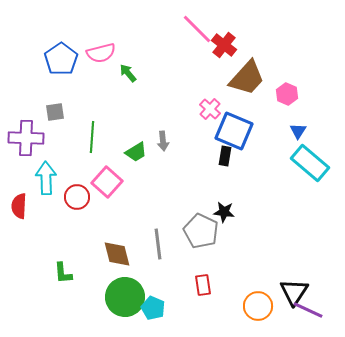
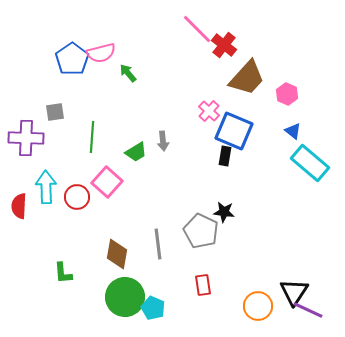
blue pentagon: moved 11 px right
pink cross: moved 1 px left, 2 px down
blue triangle: moved 5 px left; rotated 24 degrees counterclockwise
cyan arrow: moved 9 px down
brown diamond: rotated 24 degrees clockwise
